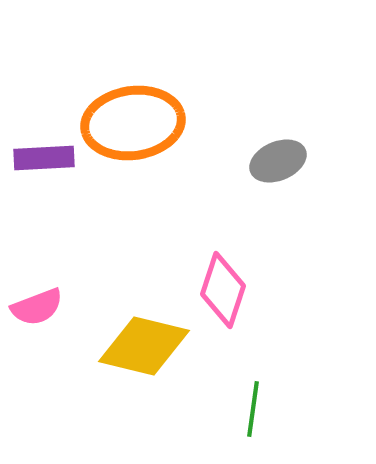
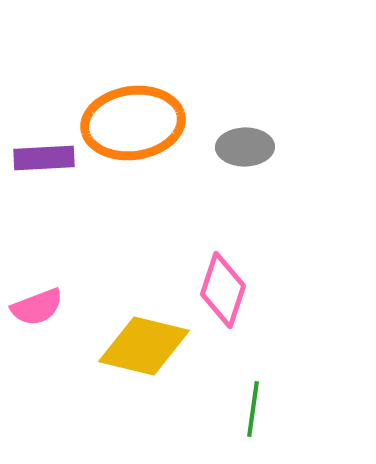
gray ellipse: moved 33 px left, 14 px up; rotated 22 degrees clockwise
